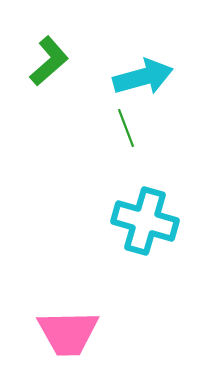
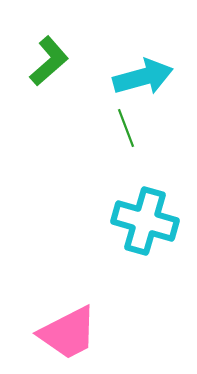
pink trapezoid: rotated 26 degrees counterclockwise
